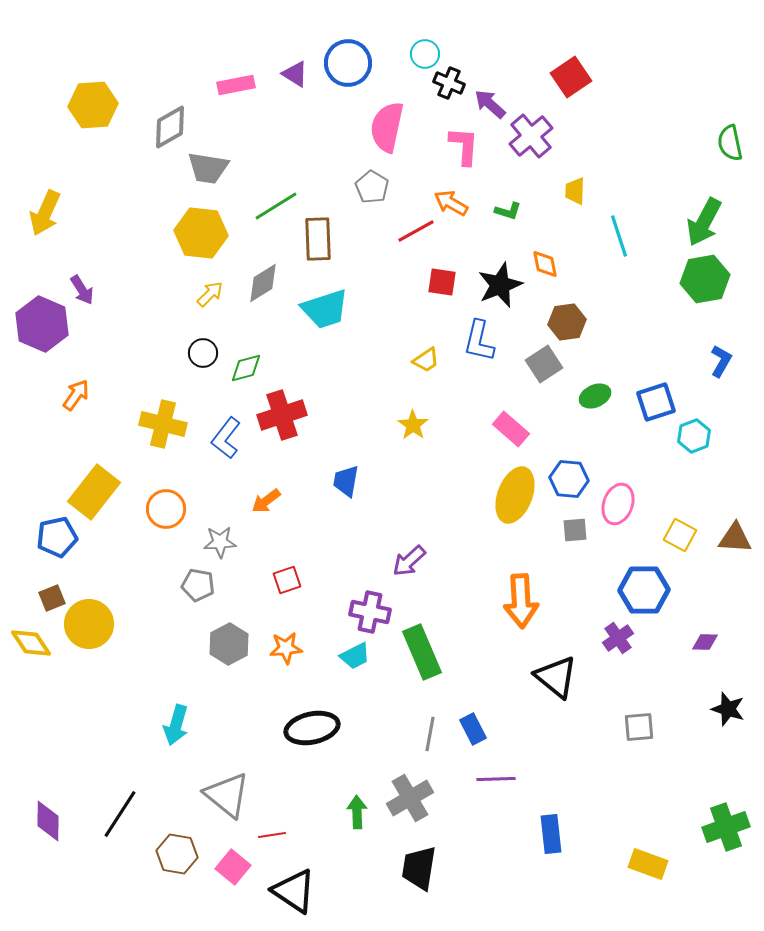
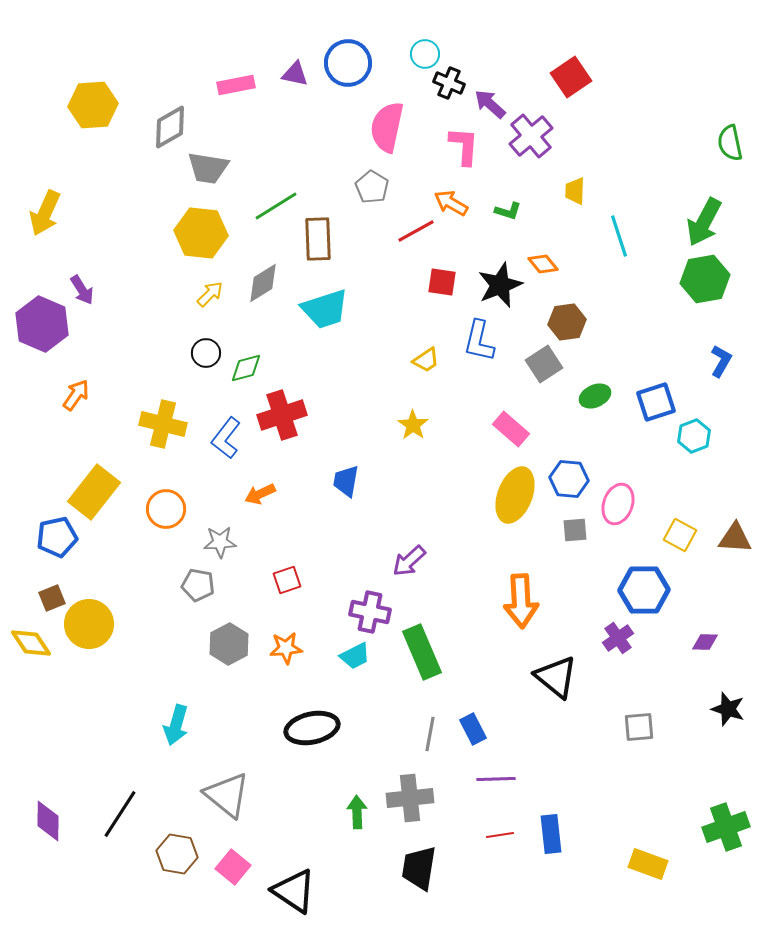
purple triangle at (295, 74): rotated 20 degrees counterclockwise
orange diamond at (545, 264): moved 2 px left; rotated 28 degrees counterclockwise
black circle at (203, 353): moved 3 px right
orange arrow at (266, 501): moved 6 px left, 7 px up; rotated 12 degrees clockwise
gray cross at (410, 798): rotated 24 degrees clockwise
red line at (272, 835): moved 228 px right
